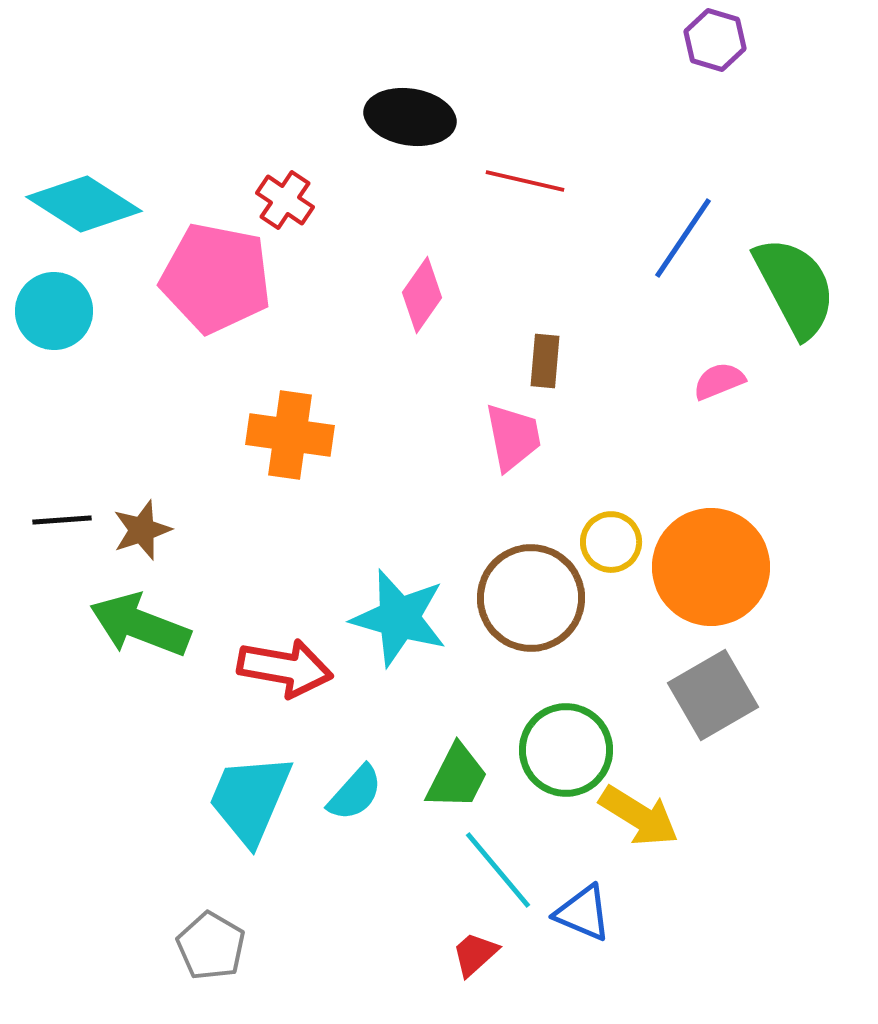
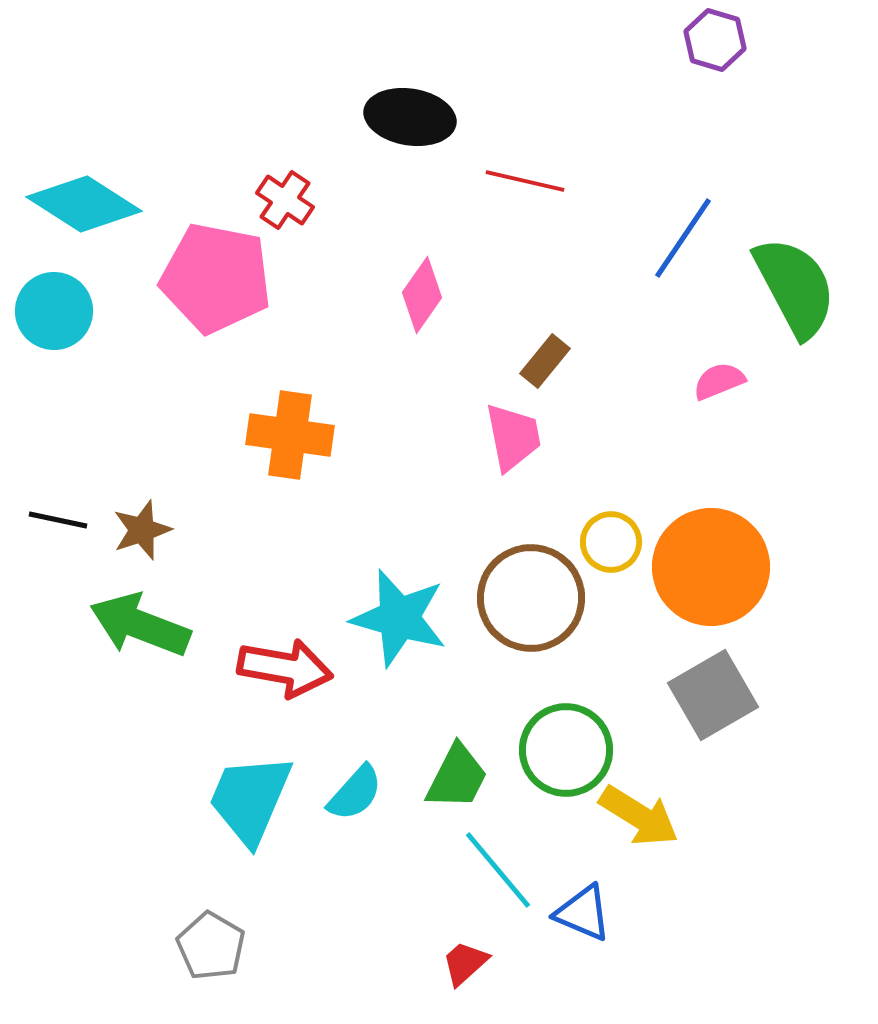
brown rectangle: rotated 34 degrees clockwise
black line: moved 4 px left; rotated 16 degrees clockwise
red trapezoid: moved 10 px left, 9 px down
